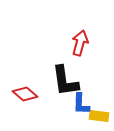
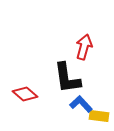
red arrow: moved 4 px right, 4 px down
black L-shape: moved 2 px right, 3 px up
blue L-shape: rotated 135 degrees clockwise
